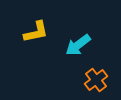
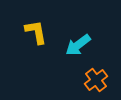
yellow L-shape: rotated 88 degrees counterclockwise
